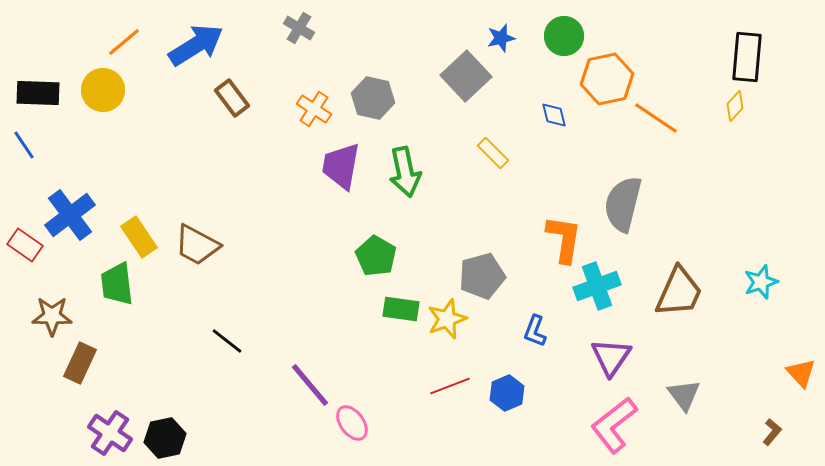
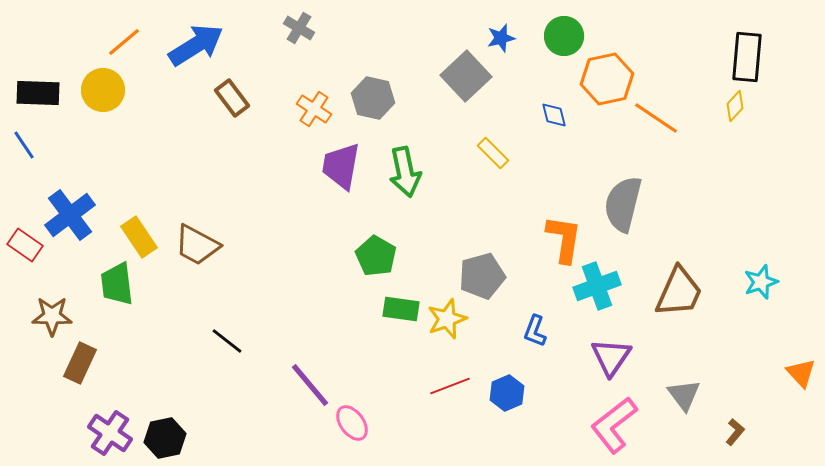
brown L-shape at (772, 432): moved 37 px left
